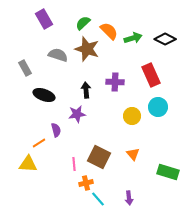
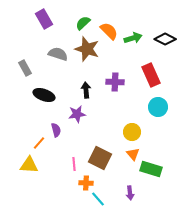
gray semicircle: moved 1 px up
yellow circle: moved 16 px down
orange line: rotated 16 degrees counterclockwise
brown square: moved 1 px right, 1 px down
yellow triangle: moved 1 px right, 1 px down
green rectangle: moved 17 px left, 3 px up
orange cross: rotated 16 degrees clockwise
purple arrow: moved 1 px right, 5 px up
